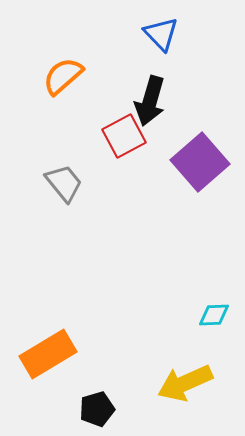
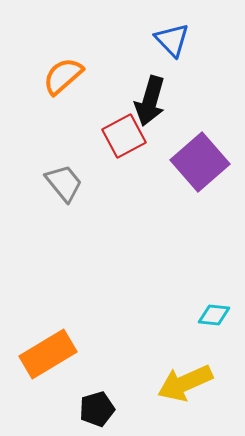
blue triangle: moved 11 px right, 6 px down
cyan diamond: rotated 8 degrees clockwise
